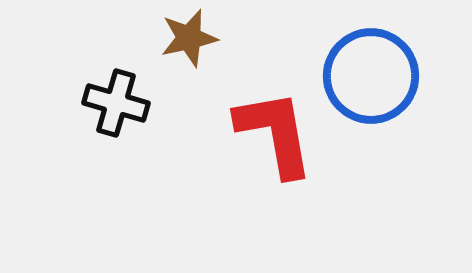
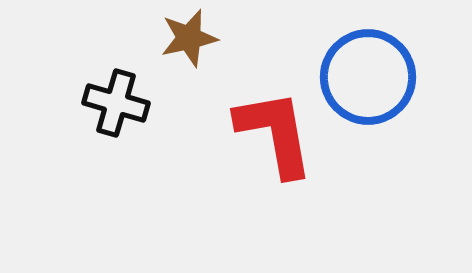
blue circle: moved 3 px left, 1 px down
